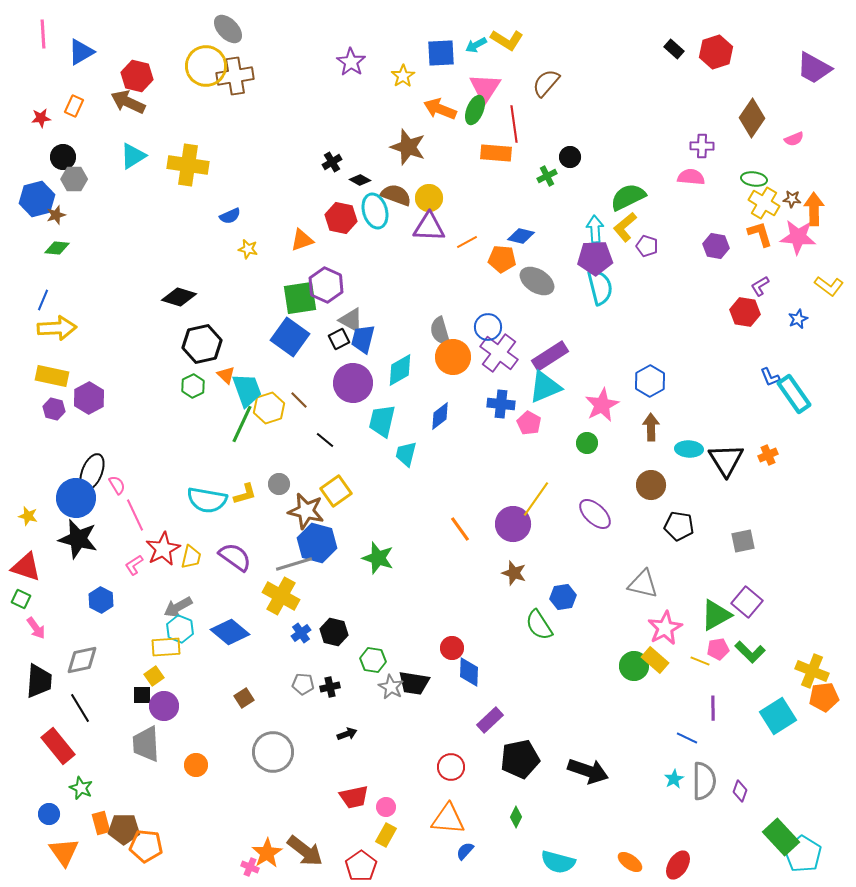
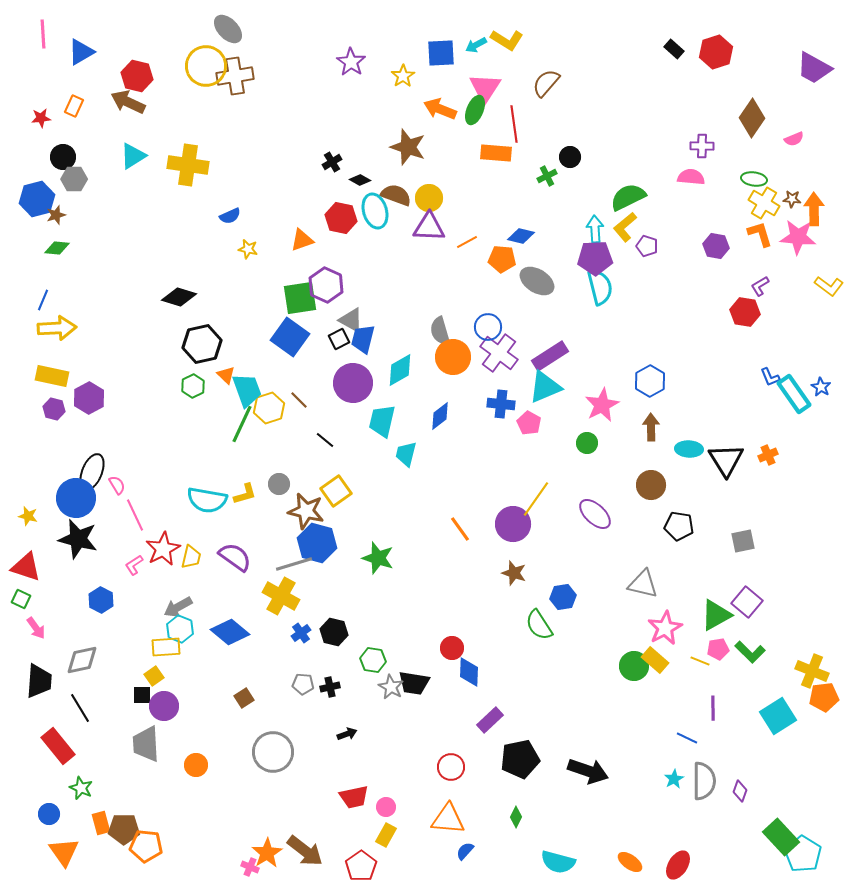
blue star at (798, 319): moved 23 px right, 68 px down; rotated 18 degrees counterclockwise
